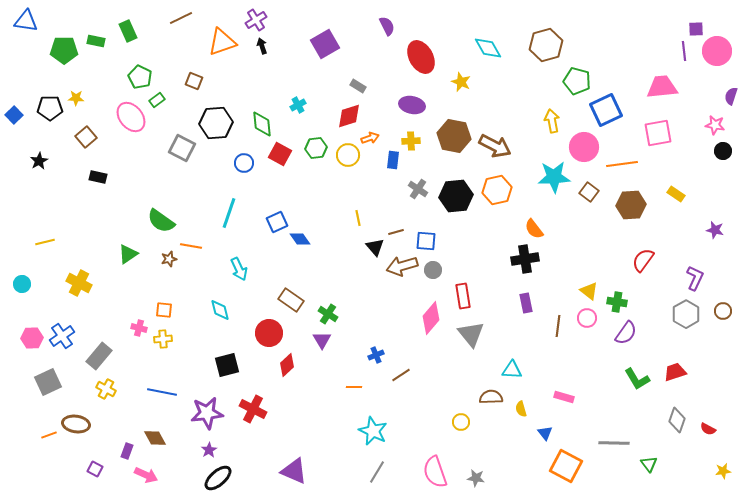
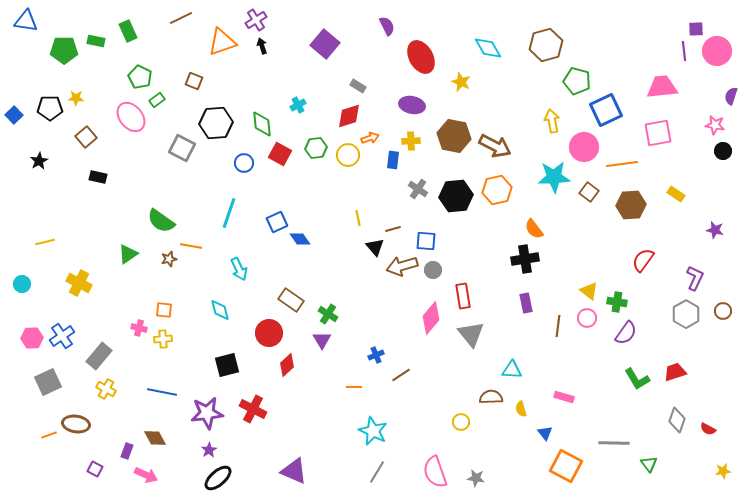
purple square at (325, 44): rotated 20 degrees counterclockwise
brown line at (396, 232): moved 3 px left, 3 px up
